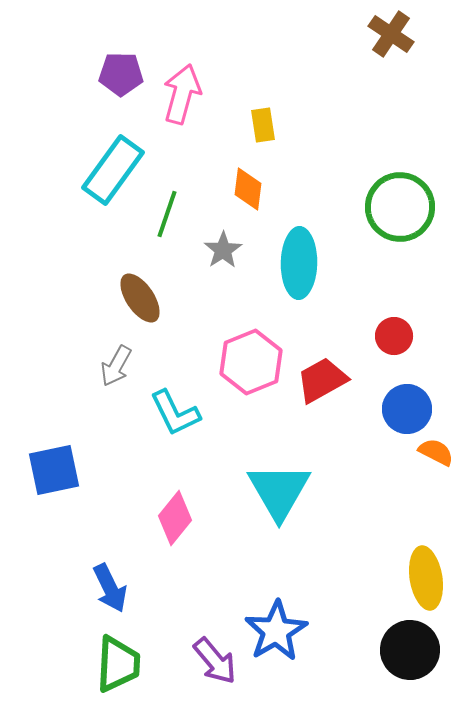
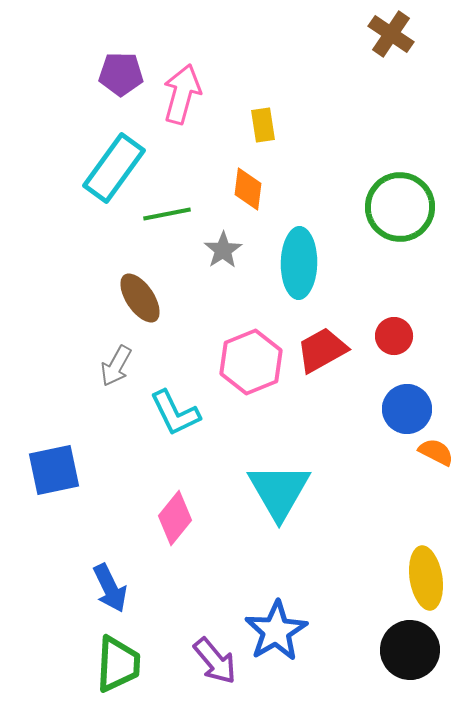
cyan rectangle: moved 1 px right, 2 px up
green line: rotated 60 degrees clockwise
red trapezoid: moved 30 px up
